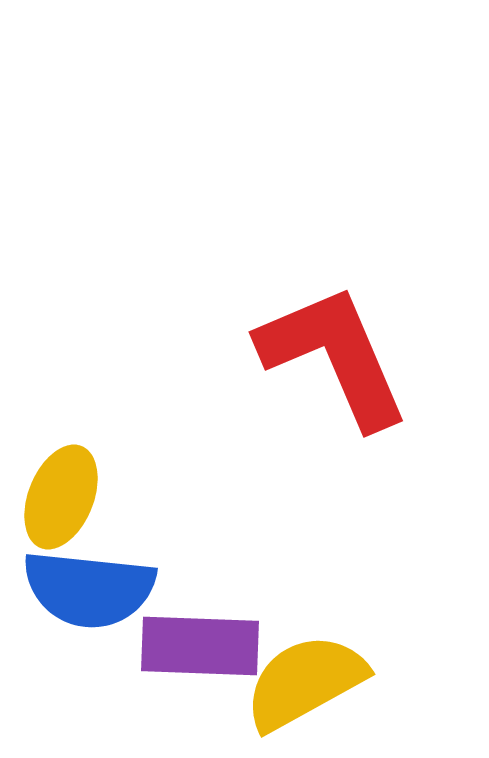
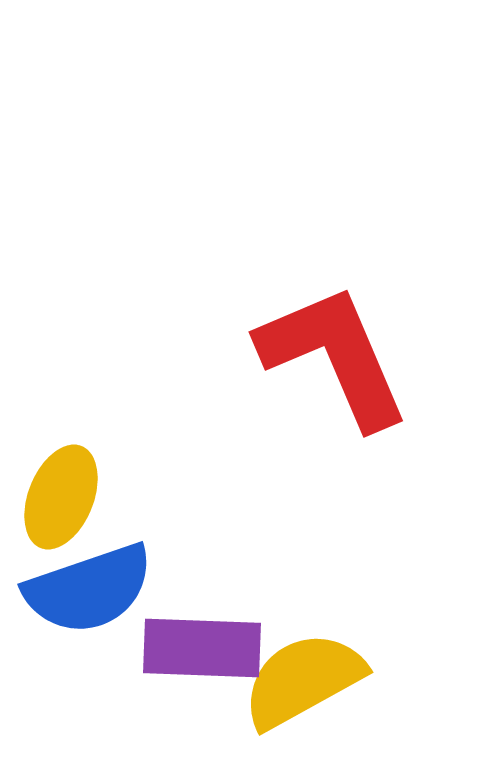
blue semicircle: rotated 25 degrees counterclockwise
purple rectangle: moved 2 px right, 2 px down
yellow semicircle: moved 2 px left, 2 px up
